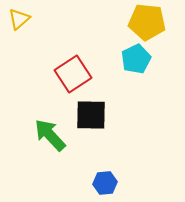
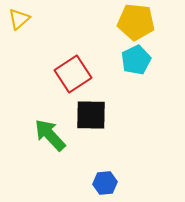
yellow pentagon: moved 11 px left
cyan pentagon: moved 1 px down
